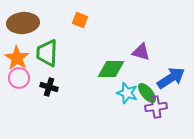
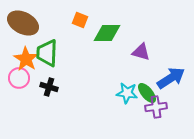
brown ellipse: rotated 32 degrees clockwise
orange star: moved 9 px right, 1 px down
green diamond: moved 4 px left, 36 px up
cyan star: rotated 10 degrees counterclockwise
